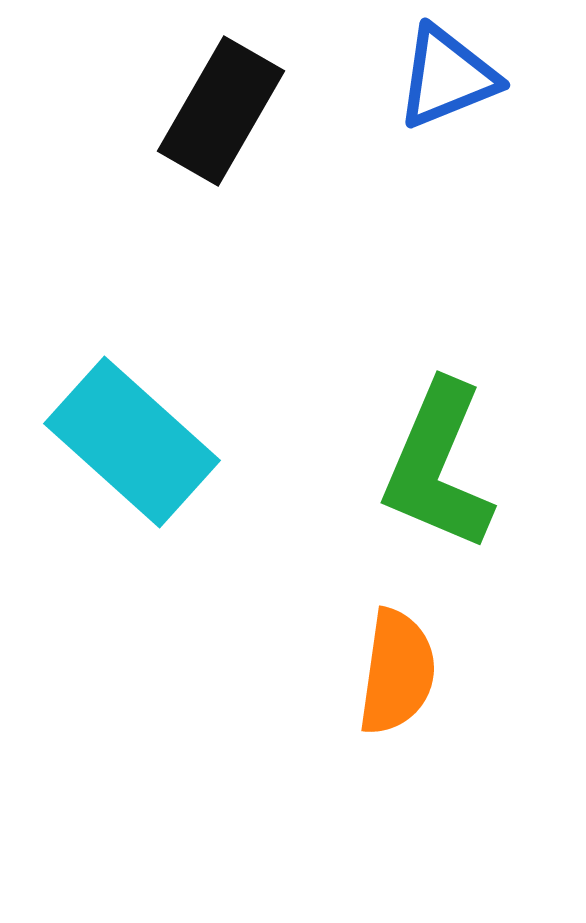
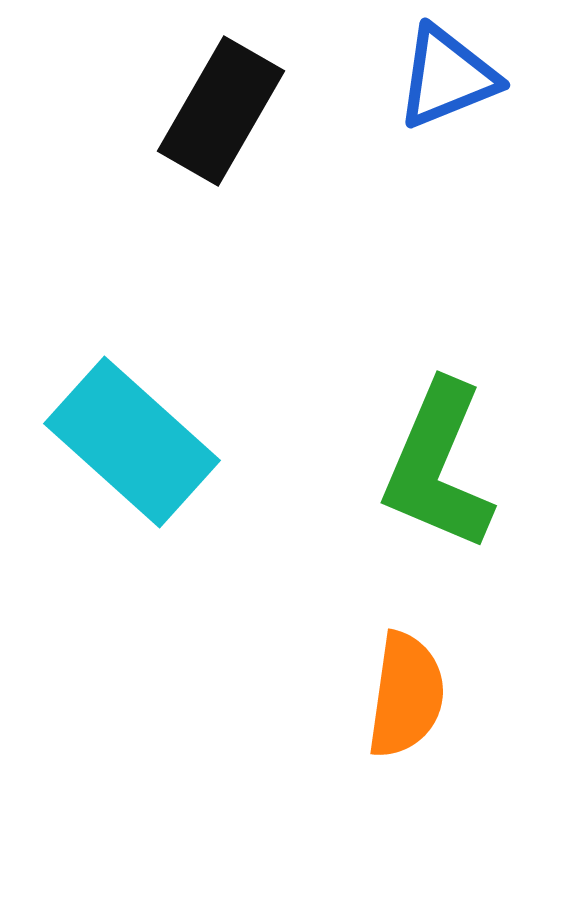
orange semicircle: moved 9 px right, 23 px down
